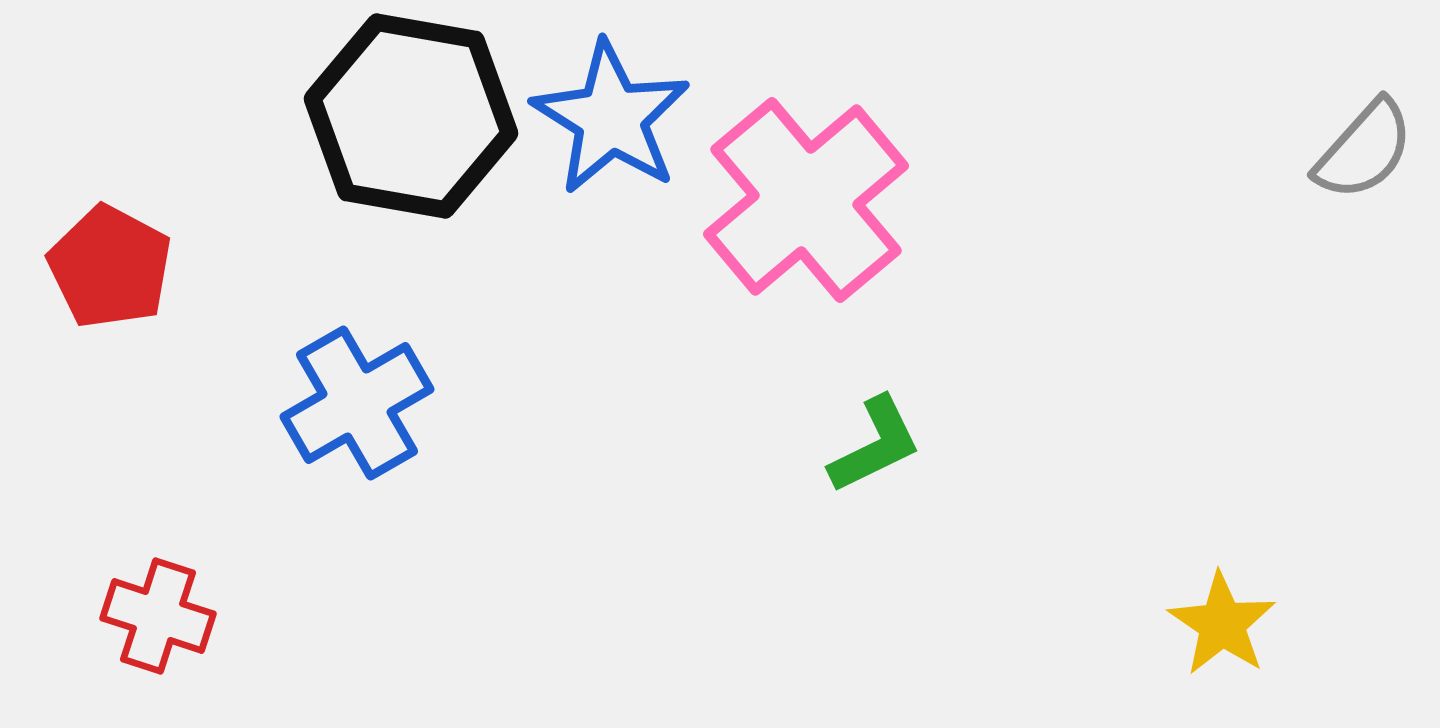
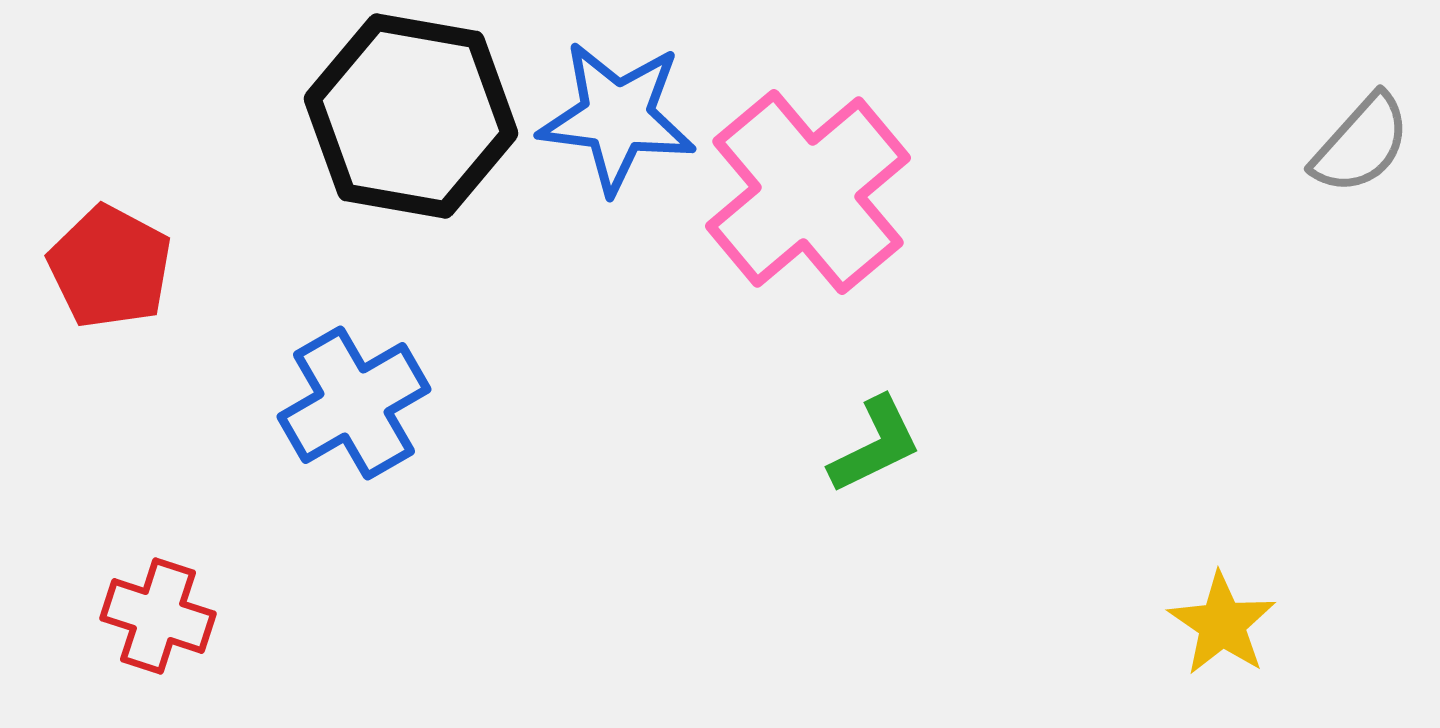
blue star: moved 6 px right, 1 px up; rotated 25 degrees counterclockwise
gray semicircle: moved 3 px left, 6 px up
pink cross: moved 2 px right, 8 px up
blue cross: moved 3 px left
